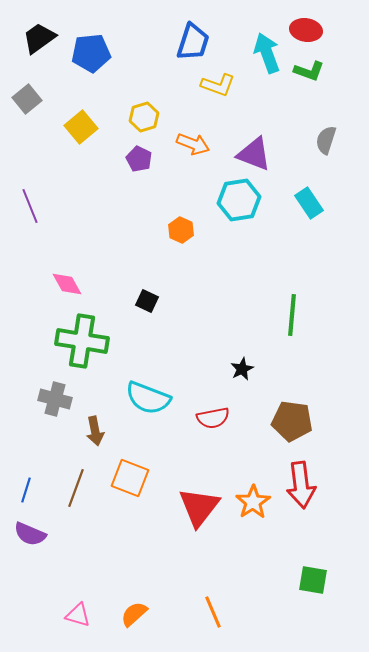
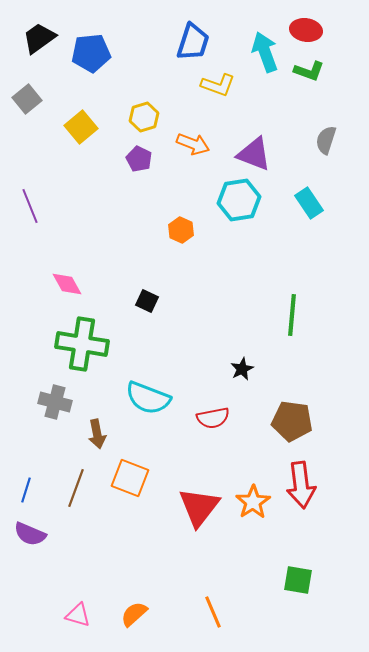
cyan arrow: moved 2 px left, 1 px up
green cross: moved 3 px down
gray cross: moved 3 px down
brown arrow: moved 2 px right, 3 px down
green square: moved 15 px left
